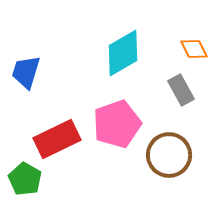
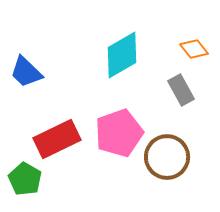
orange diamond: rotated 12 degrees counterclockwise
cyan diamond: moved 1 px left, 2 px down
blue trapezoid: rotated 63 degrees counterclockwise
pink pentagon: moved 2 px right, 9 px down
brown circle: moved 2 px left, 2 px down
